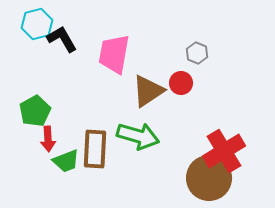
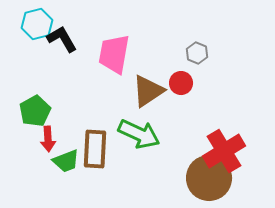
green arrow: moved 1 px right, 2 px up; rotated 9 degrees clockwise
